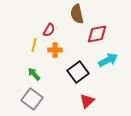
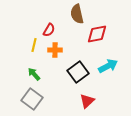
cyan arrow: moved 6 px down
